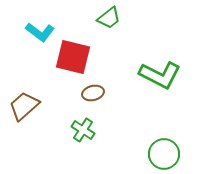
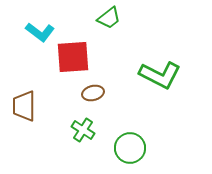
red square: rotated 18 degrees counterclockwise
brown trapezoid: rotated 48 degrees counterclockwise
green circle: moved 34 px left, 6 px up
